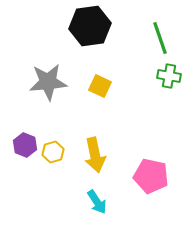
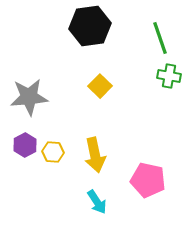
gray star: moved 19 px left, 15 px down
yellow square: rotated 20 degrees clockwise
purple hexagon: rotated 10 degrees clockwise
yellow hexagon: rotated 20 degrees clockwise
pink pentagon: moved 3 px left, 4 px down
